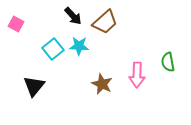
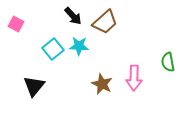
pink arrow: moved 3 px left, 3 px down
